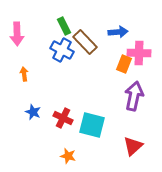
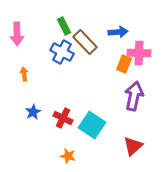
blue cross: moved 2 px down
blue star: rotated 21 degrees clockwise
cyan square: rotated 20 degrees clockwise
